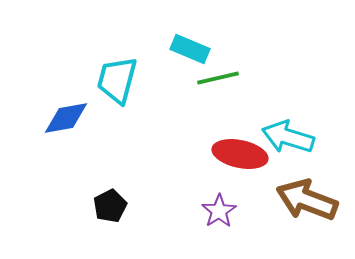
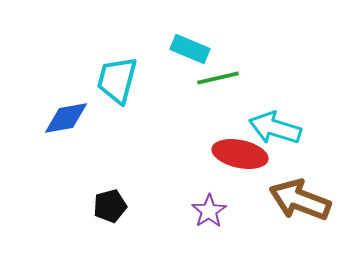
cyan arrow: moved 13 px left, 9 px up
brown arrow: moved 7 px left
black pentagon: rotated 12 degrees clockwise
purple star: moved 10 px left
